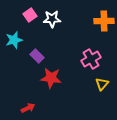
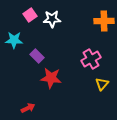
cyan star: rotated 18 degrees clockwise
